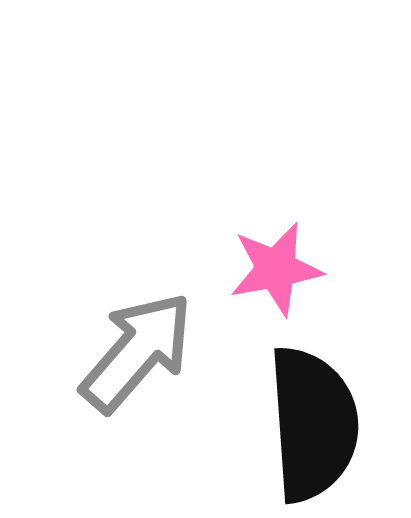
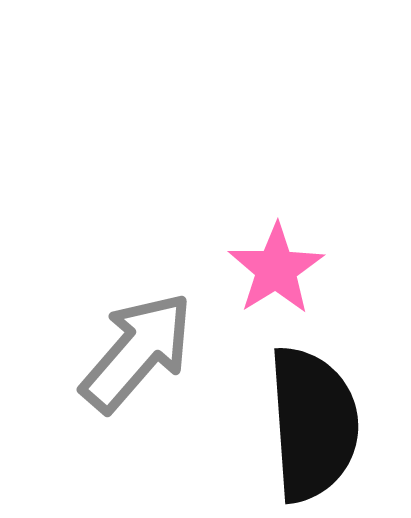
pink star: rotated 22 degrees counterclockwise
